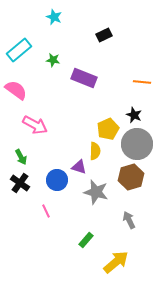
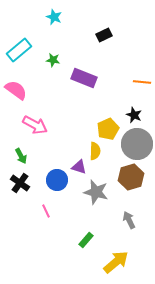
green arrow: moved 1 px up
